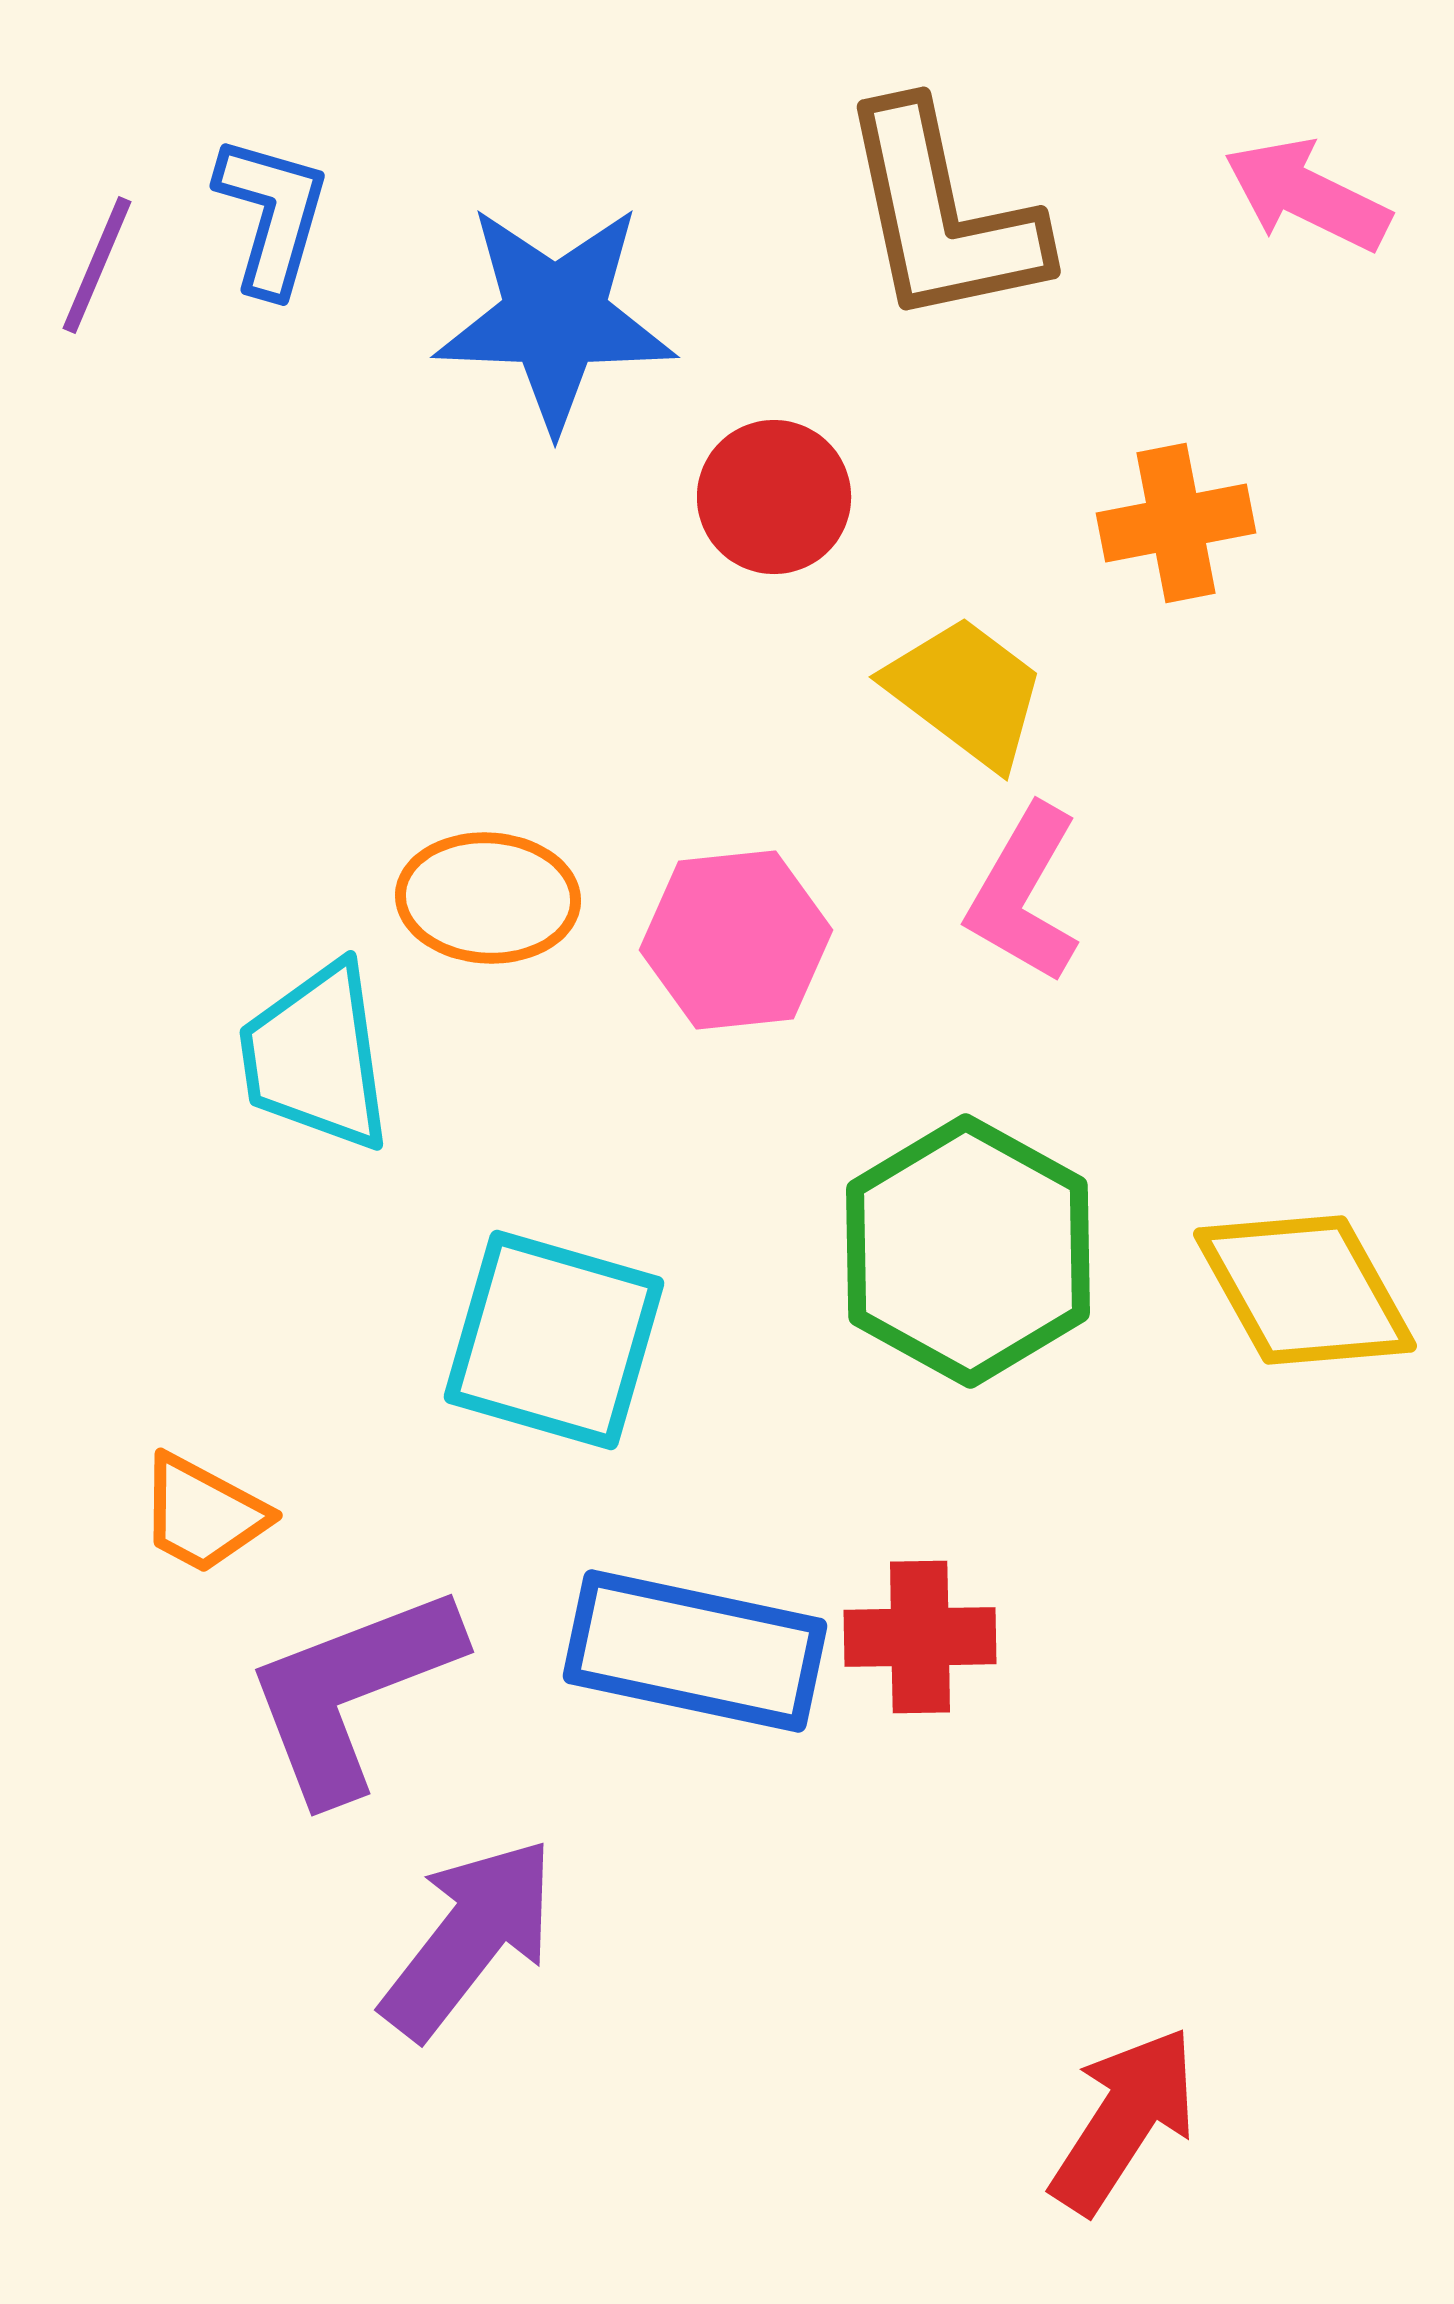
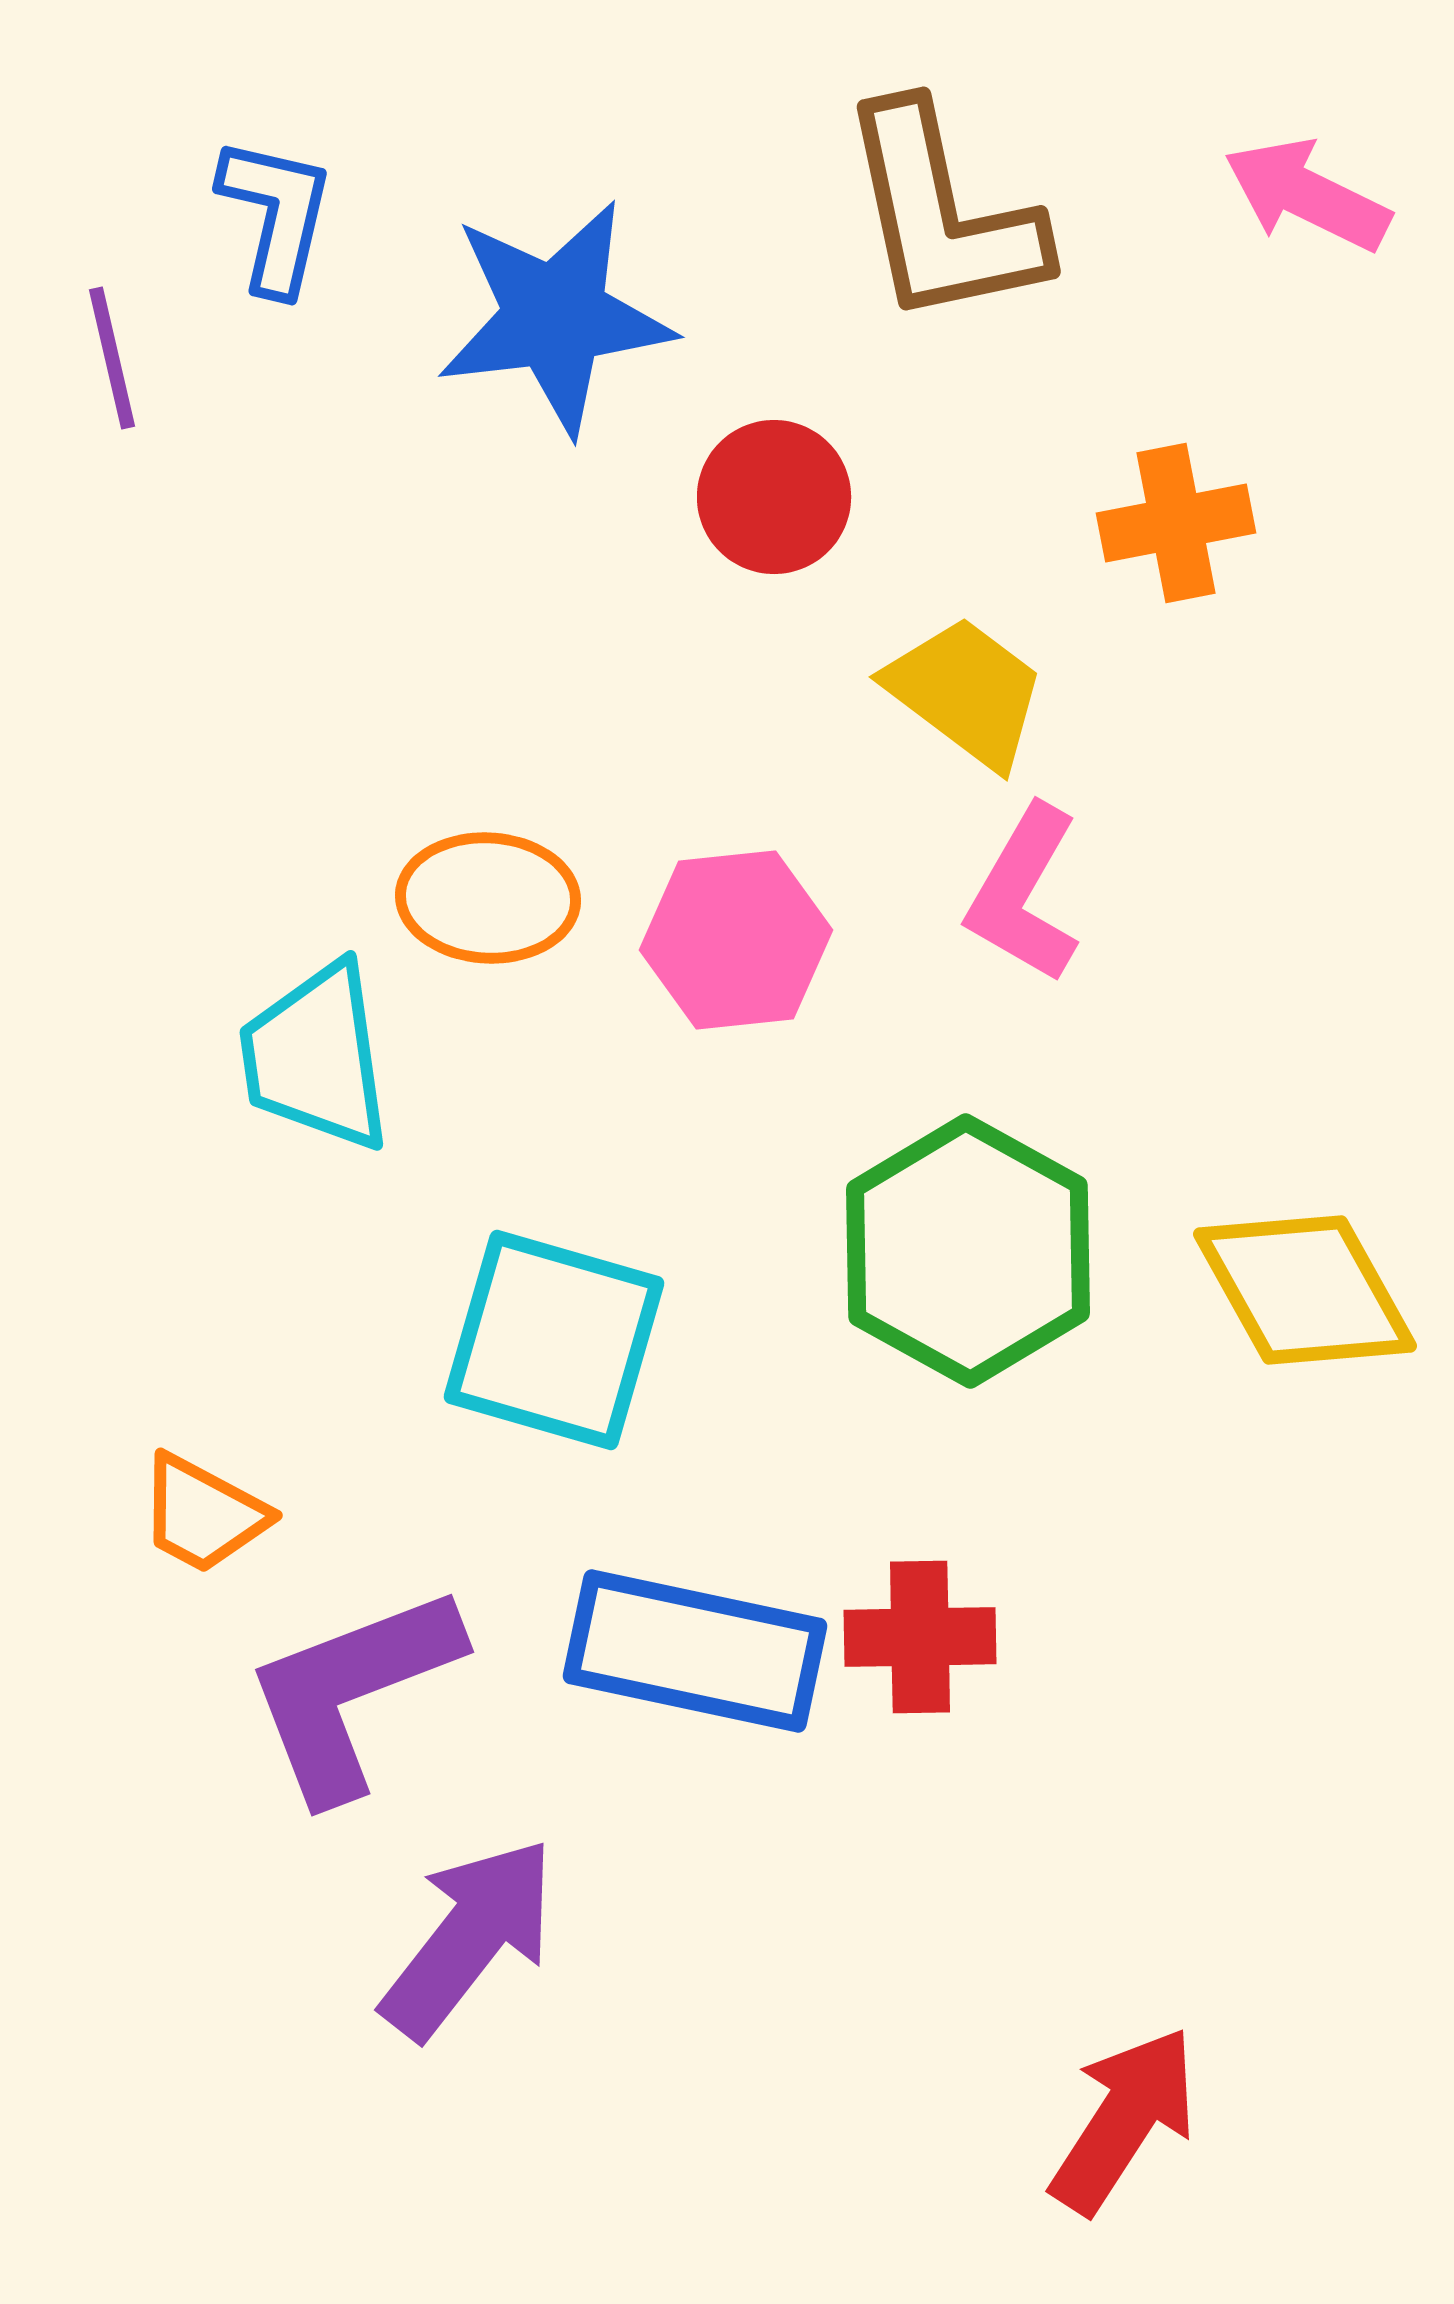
blue L-shape: moved 4 px right; rotated 3 degrees counterclockwise
purple line: moved 15 px right, 93 px down; rotated 36 degrees counterclockwise
blue star: rotated 9 degrees counterclockwise
